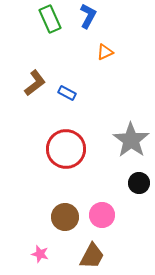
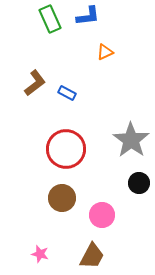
blue L-shape: rotated 55 degrees clockwise
brown circle: moved 3 px left, 19 px up
